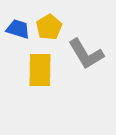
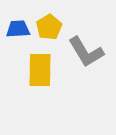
blue trapezoid: rotated 20 degrees counterclockwise
gray L-shape: moved 2 px up
